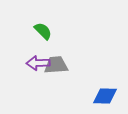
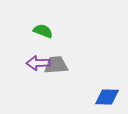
green semicircle: rotated 24 degrees counterclockwise
blue diamond: moved 2 px right, 1 px down
